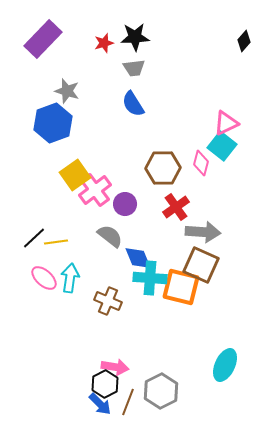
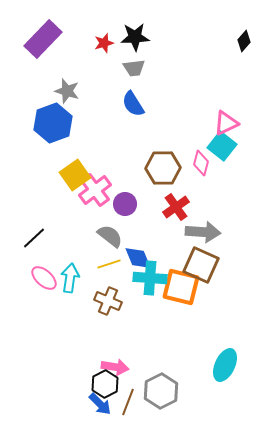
yellow line: moved 53 px right, 22 px down; rotated 10 degrees counterclockwise
